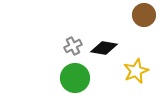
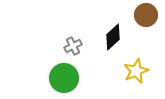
brown circle: moved 2 px right
black diamond: moved 9 px right, 11 px up; rotated 52 degrees counterclockwise
green circle: moved 11 px left
